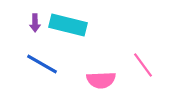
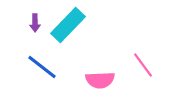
cyan rectangle: rotated 60 degrees counterclockwise
blue line: moved 3 px down; rotated 8 degrees clockwise
pink semicircle: moved 1 px left
